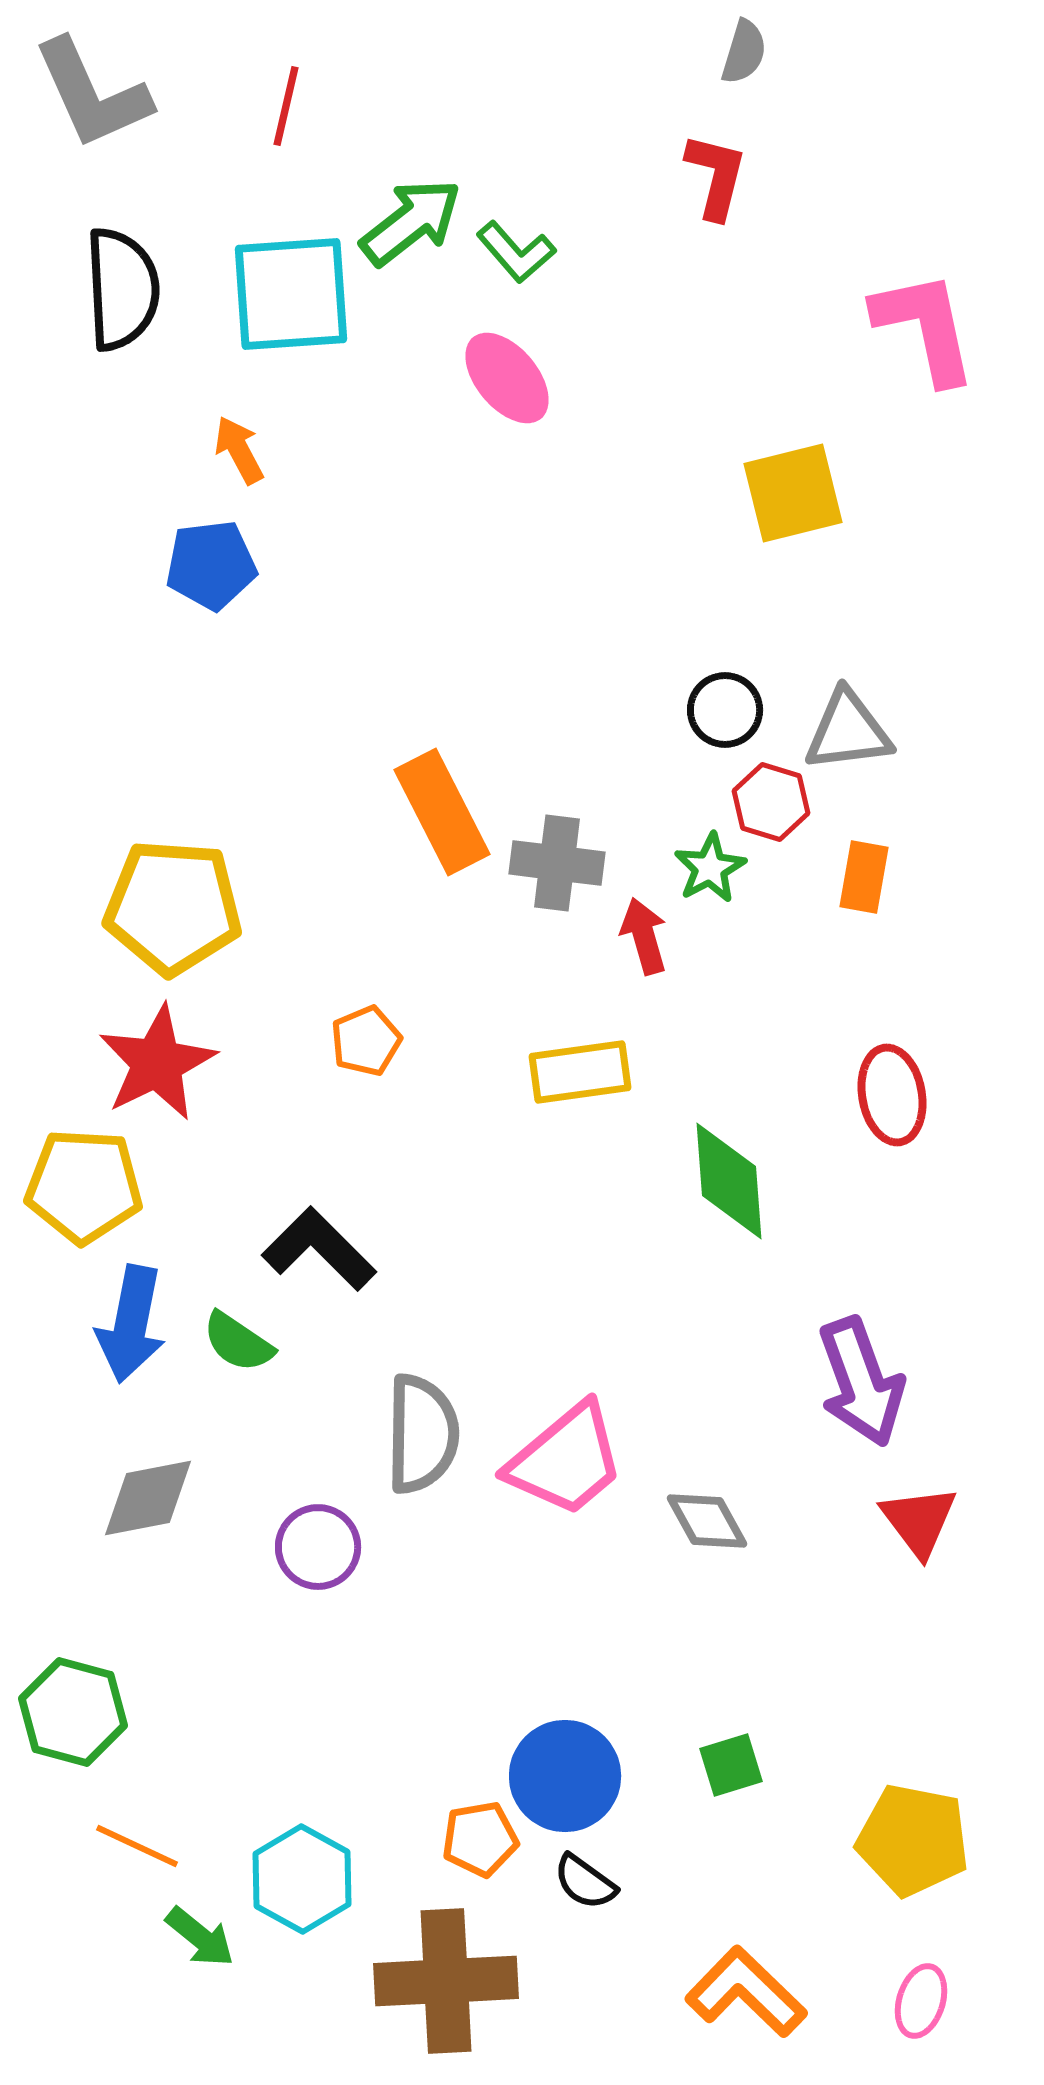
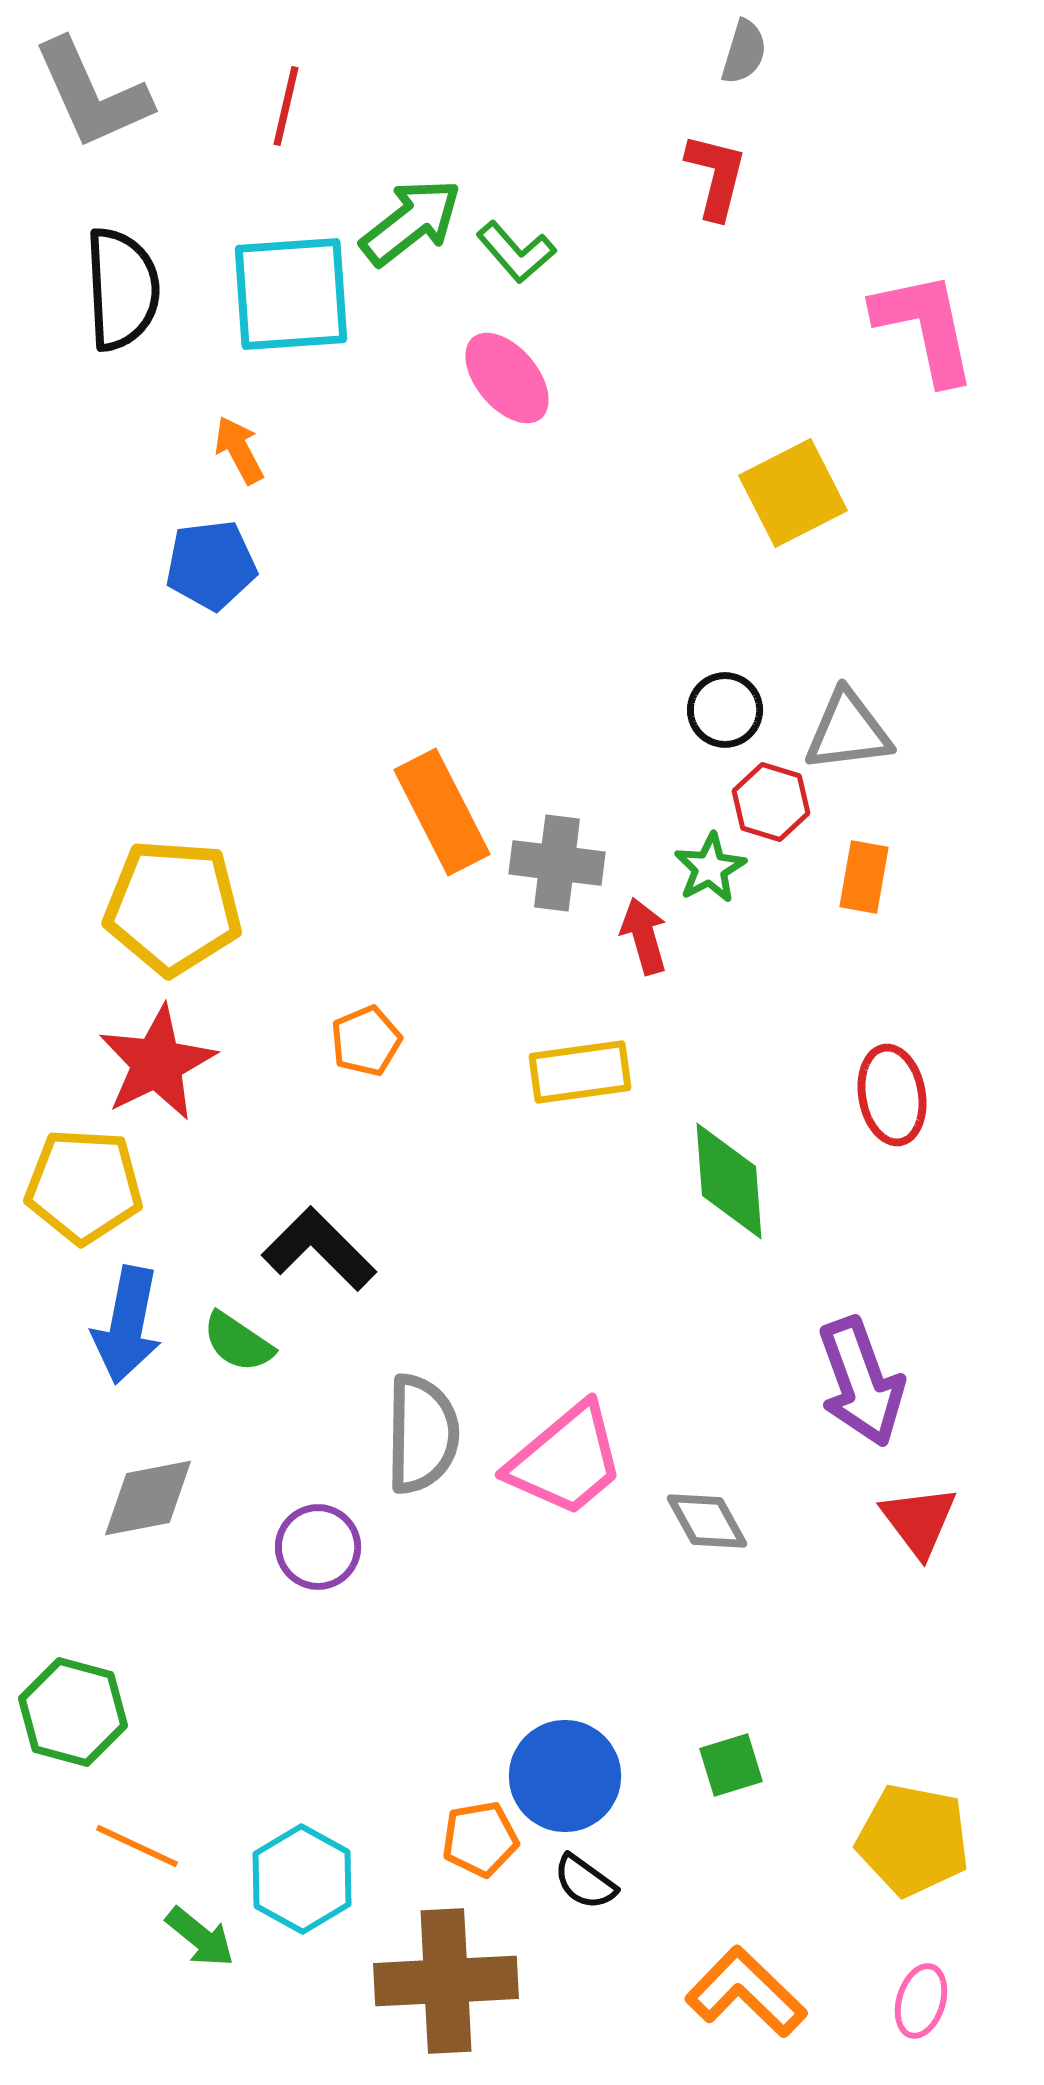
yellow square at (793, 493): rotated 13 degrees counterclockwise
blue arrow at (131, 1324): moved 4 px left, 1 px down
